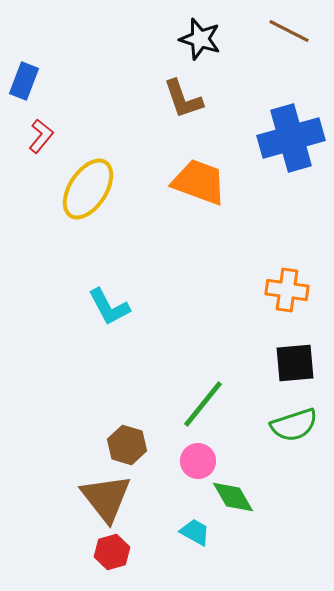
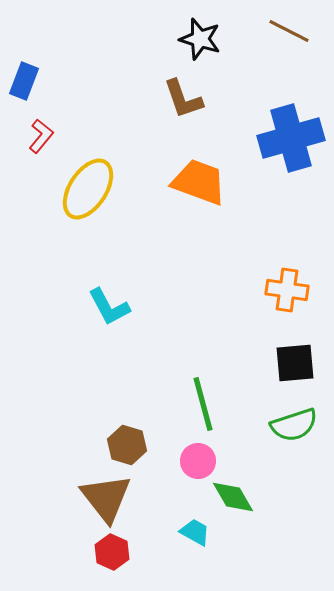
green line: rotated 54 degrees counterclockwise
red hexagon: rotated 20 degrees counterclockwise
